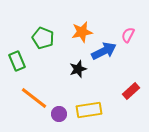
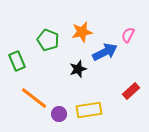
green pentagon: moved 5 px right, 2 px down
blue arrow: moved 1 px right, 1 px down
